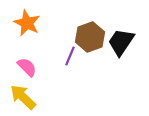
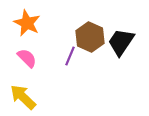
brown hexagon: rotated 16 degrees counterclockwise
pink semicircle: moved 9 px up
